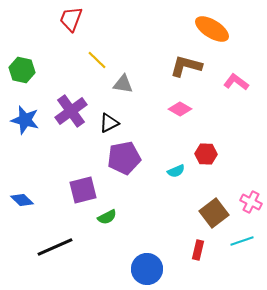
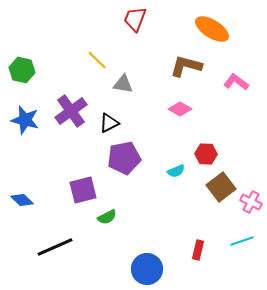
red trapezoid: moved 64 px right
brown square: moved 7 px right, 26 px up
